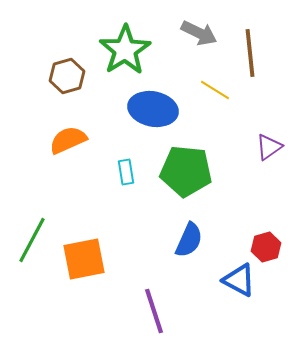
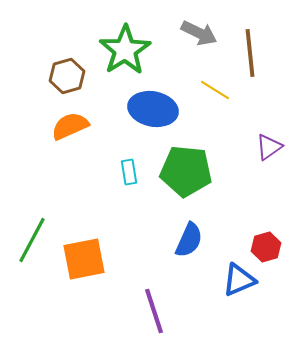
orange semicircle: moved 2 px right, 14 px up
cyan rectangle: moved 3 px right
blue triangle: rotated 51 degrees counterclockwise
